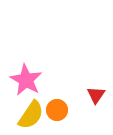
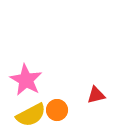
red triangle: rotated 42 degrees clockwise
yellow semicircle: rotated 28 degrees clockwise
